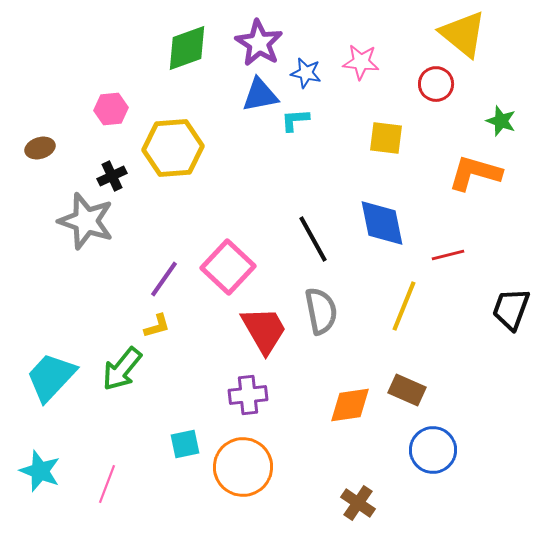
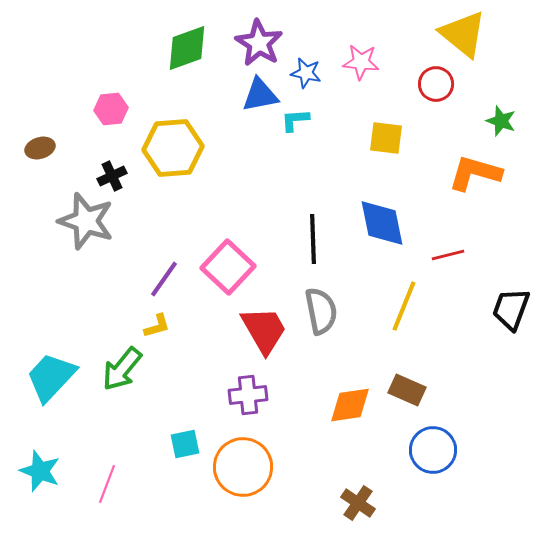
black line: rotated 27 degrees clockwise
